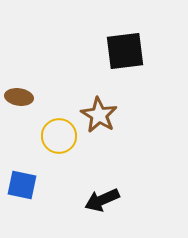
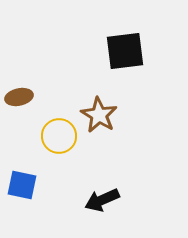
brown ellipse: rotated 20 degrees counterclockwise
